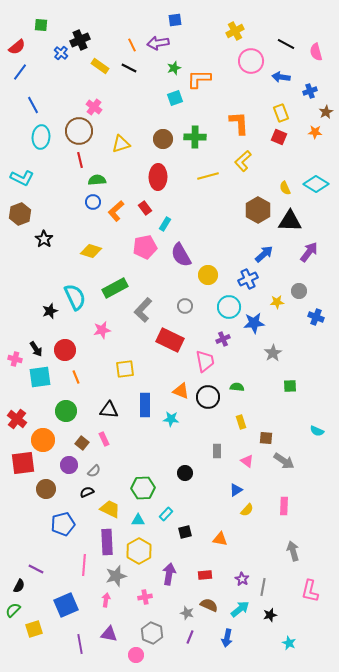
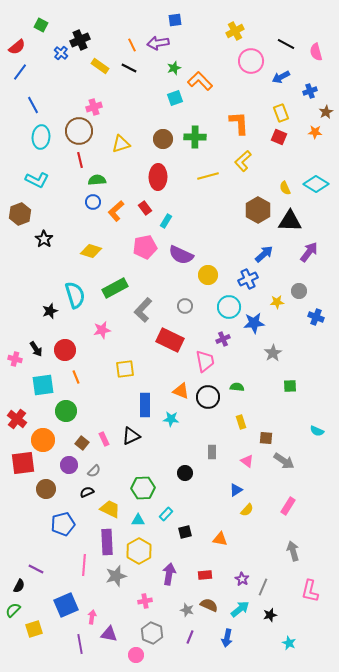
green square at (41, 25): rotated 24 degrees clockwise
blue arrow at (281, 77): rotated 36 degrees counterclockwise
orange L-shape at (199, 79): moved 1 px right, 2 px down; rotated 45 degrees clockwise
pink cross at (94, 107): rotated 35 degrees clockwise
cyan L-shape at (22, 178): moved 15 px right, 2 px down
cyan rectangle at (165, 224): moved 1 px right, 3 px up
purple semicircle at (181, 255): rotated 35 degrees counterclockwise
cyan semicircle at (75, 297): moved 2 px up; rotated 8 degrees clockwise
cyan square at (40, 377): moved 3 px right, 8 px down
black triangle at (109, 410): moved 22 px right, 26 px down; rotated 30 degrees counterclockwise
gray rectangle at (217, 451): moved 5 px left, 1 px down
pink rectangle at (284, 506): moved 4 px right; rotated 30 degrees clockwise
gray line at (263, 587): rotated 12 degrees clockwise
pink cross at (145, 597): moved 4 px down
pink arrow at (106, 600): moved 14 px left, 17 px down
gray star at (187, 613): moved 3 px up
